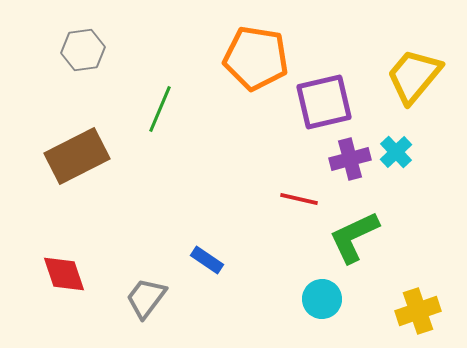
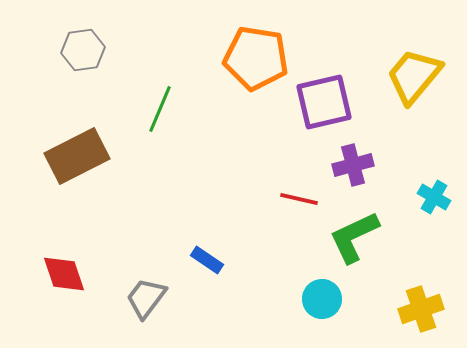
cyan cross: moved 38 px right, 45 px down; rotated 16 degrees counterclockwise
purple cross: moved 3 px right, 6 px down
yellow cross: moved 3 px right, 2 px up
